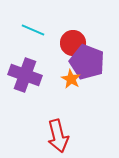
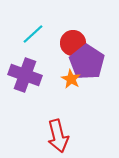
cyan line: moved 4 px down; rotated 65 degrees counterclockwise
purple pentagon: rotated 12 degrees clockwise
